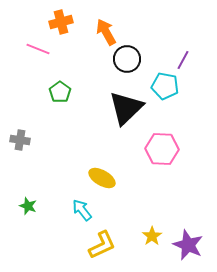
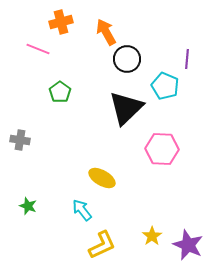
purple line: moved 4 px right, 1 px up; rotated 24 degrees counterclockwise
cyan pentagon: rotated 12 degrees clockwise
